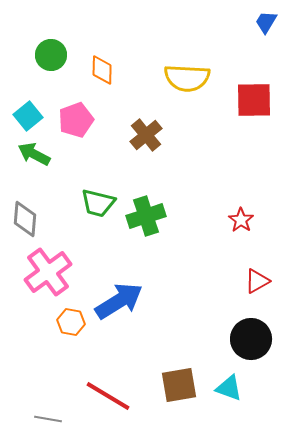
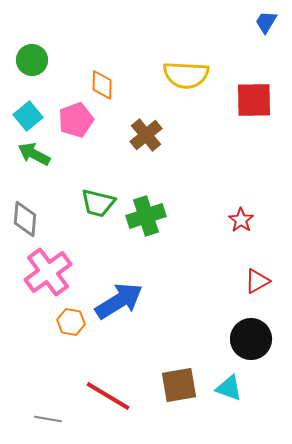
green circle: moved 19 px left, 5 px down
orange diamond: moved 15 px down
yellow semicircle: moved 1 px left, 3 px up
